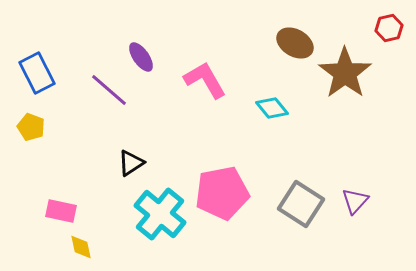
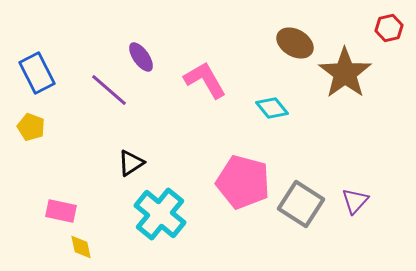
pink pentagon: moved 21 px right, 11 px up; rotated 26 degrees clockwise
